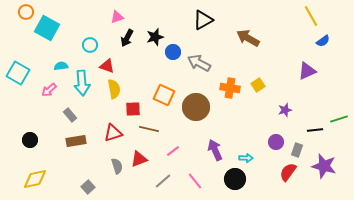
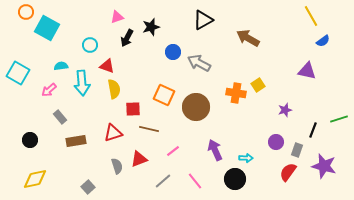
black star at (155, 37): moved 4 px left, 10 px up
purple triangle at (307, 71): rotated 36 degrees clockwise
orange cross at (230, 88): moved 6 px right, 5 px down
gray rectangle at (70, 115): moved 10 px left, 2 px down
black line at (315, 130): moved 2 px left; rotated 63 degrees counterclockwise
